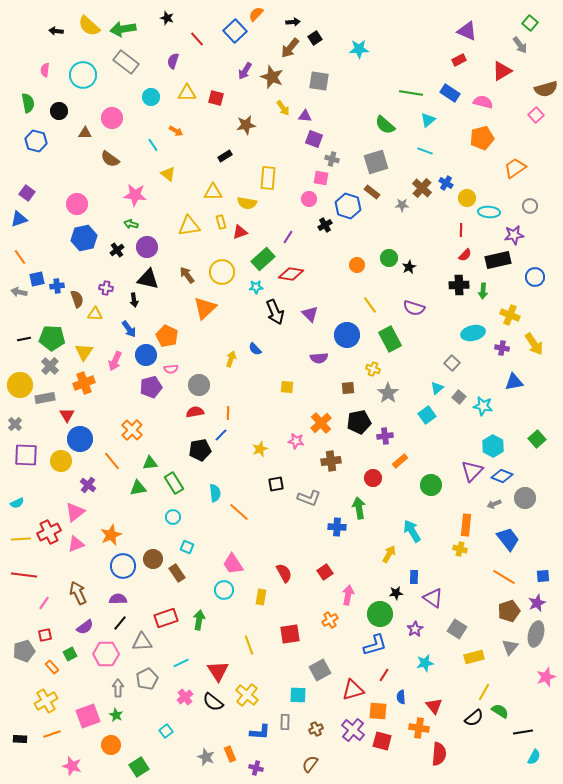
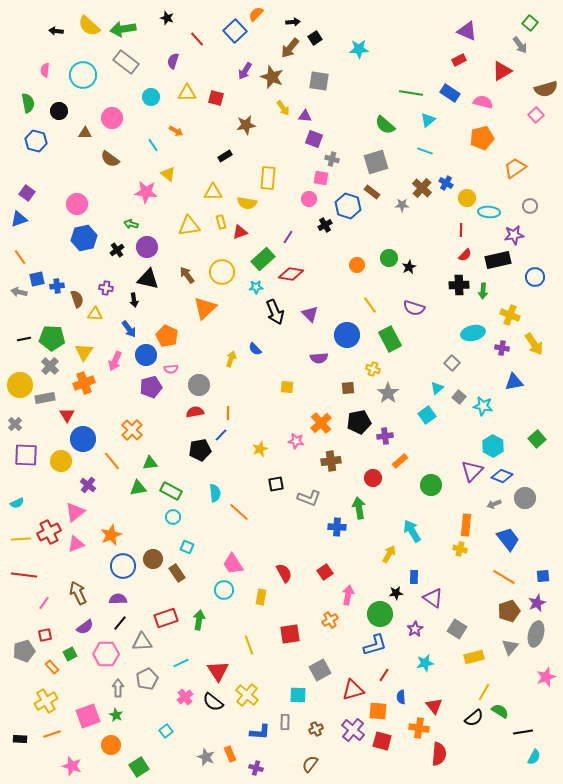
pink star at (135, 195): moved 11 px right, 3 px up
blue circle at (80, 439): moved 3 px right
green rectangle at (174, 483): moved 3 px left, 8 px down; rotated 30 degrees counterclockwise
